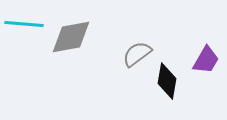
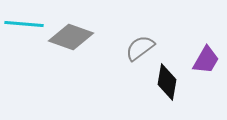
gray diamond: rotated 30 degrees clockwise
gray semicircle: moved 3 px right, 6 px up
black diamond: moved 1 px down
